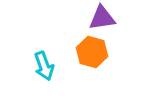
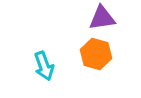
orange hexagon: moved 4 px right, 2 px down
